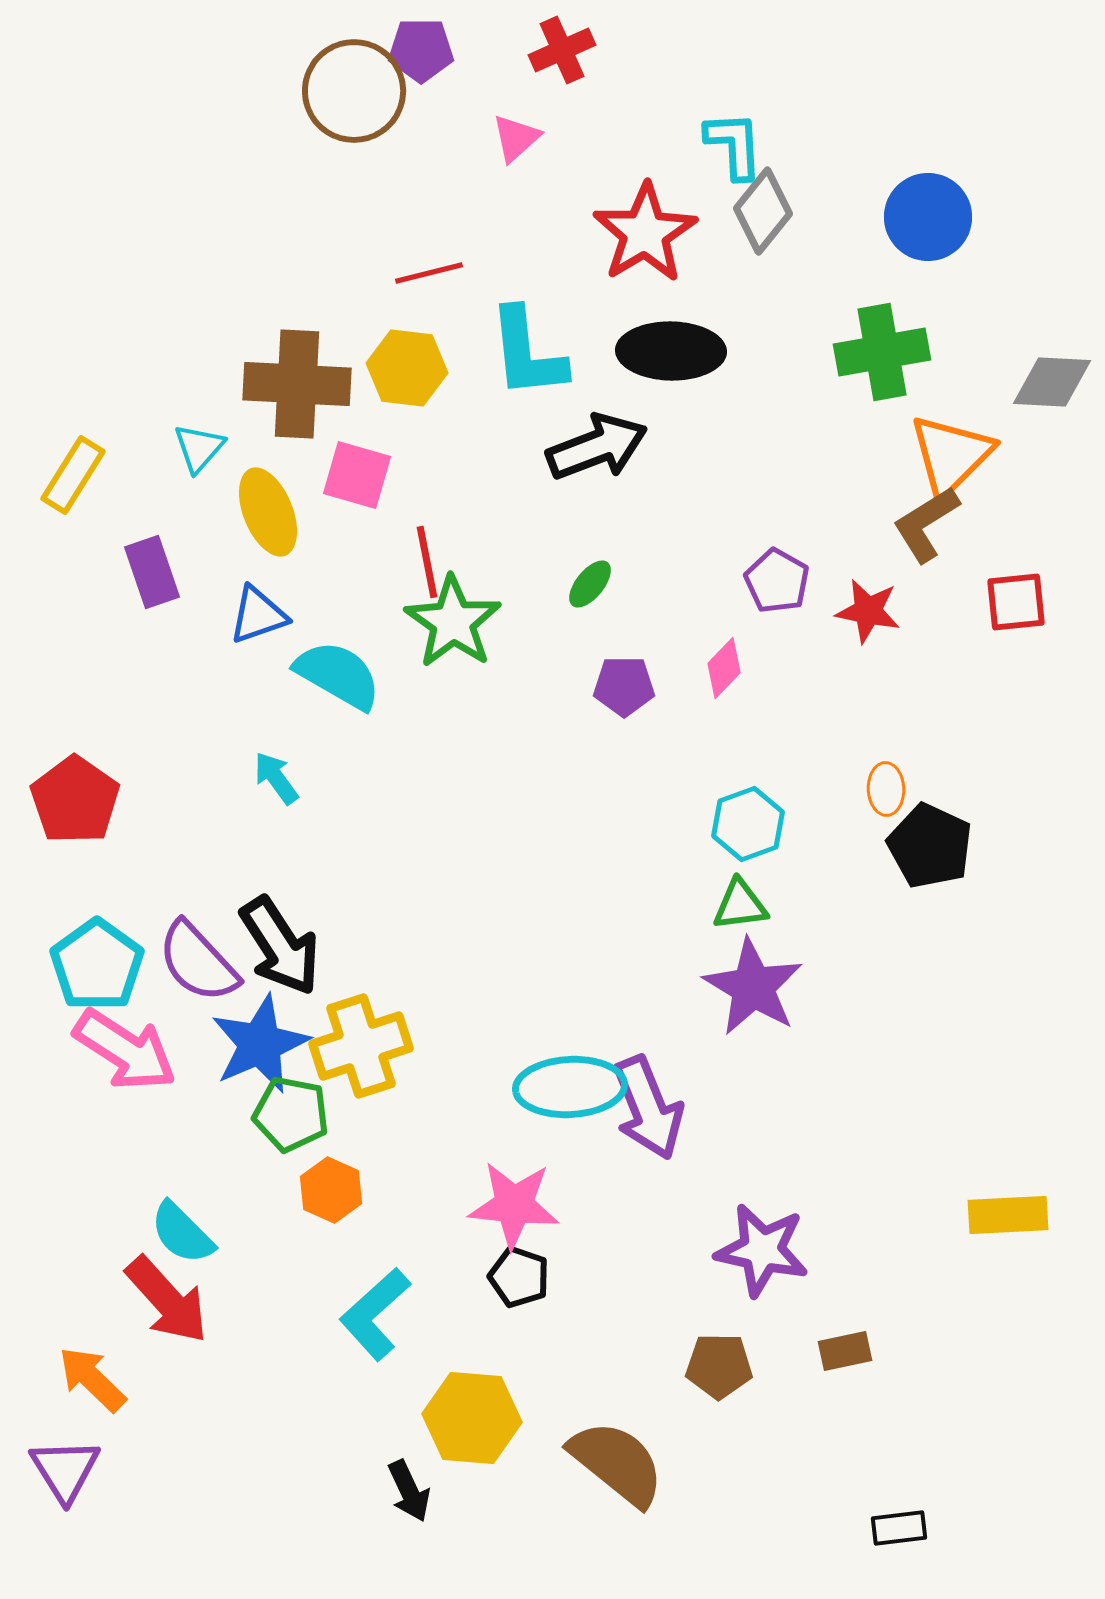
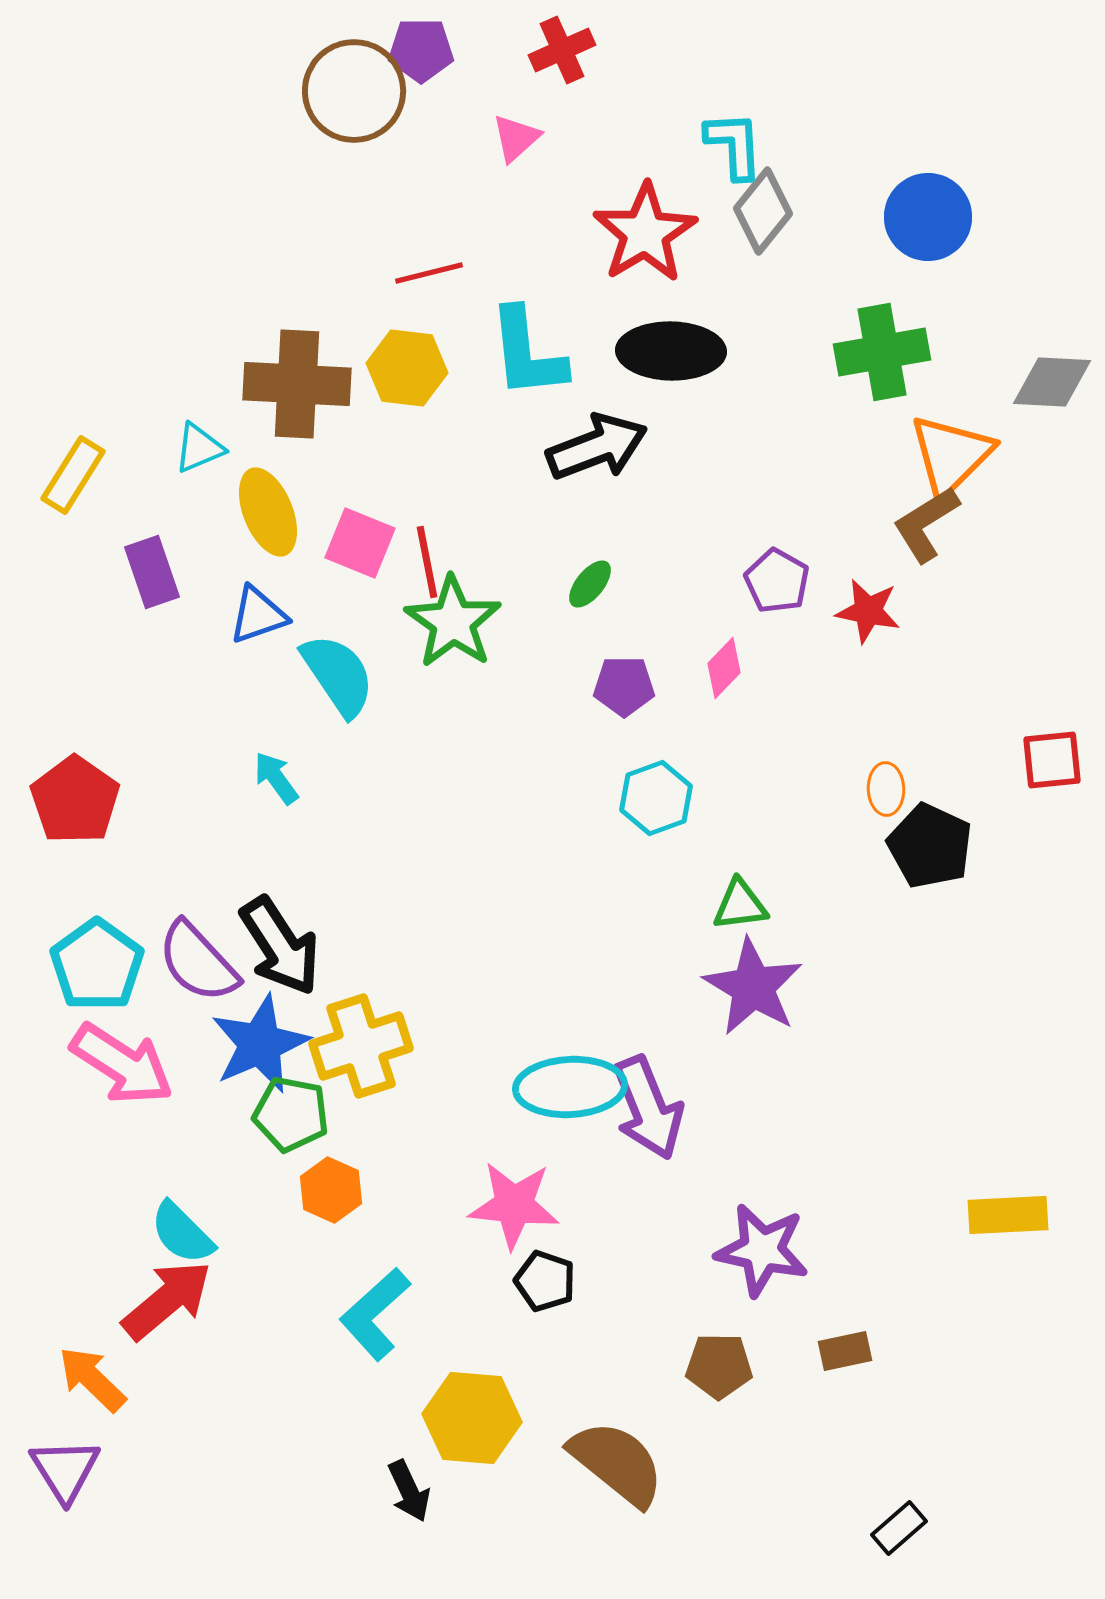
cyan triangle at (199, 448): rotated 26 degrees clockwise
pink square at (357, 475): moved 3 px right, 68 px down; rotated 6 degrees clockwise
red square at (1016, 602): moved 36 px right, 158 px down
cyan semicircle at (338, 675): rotated 26 degrees clockwise
cyan hexagon at (748, 824): moved 92 px left, 26 px up
pink arrow at (125, 1050): moved 3 px left, 14 px down
black pentagon at (519, 1277): moved 26 px right, 4 px down
red arrow at (167, 1300): rotated 88 degrees counterclockwise
black rectangle at (899, 1528): rotated 34 degrees counterclockwise
